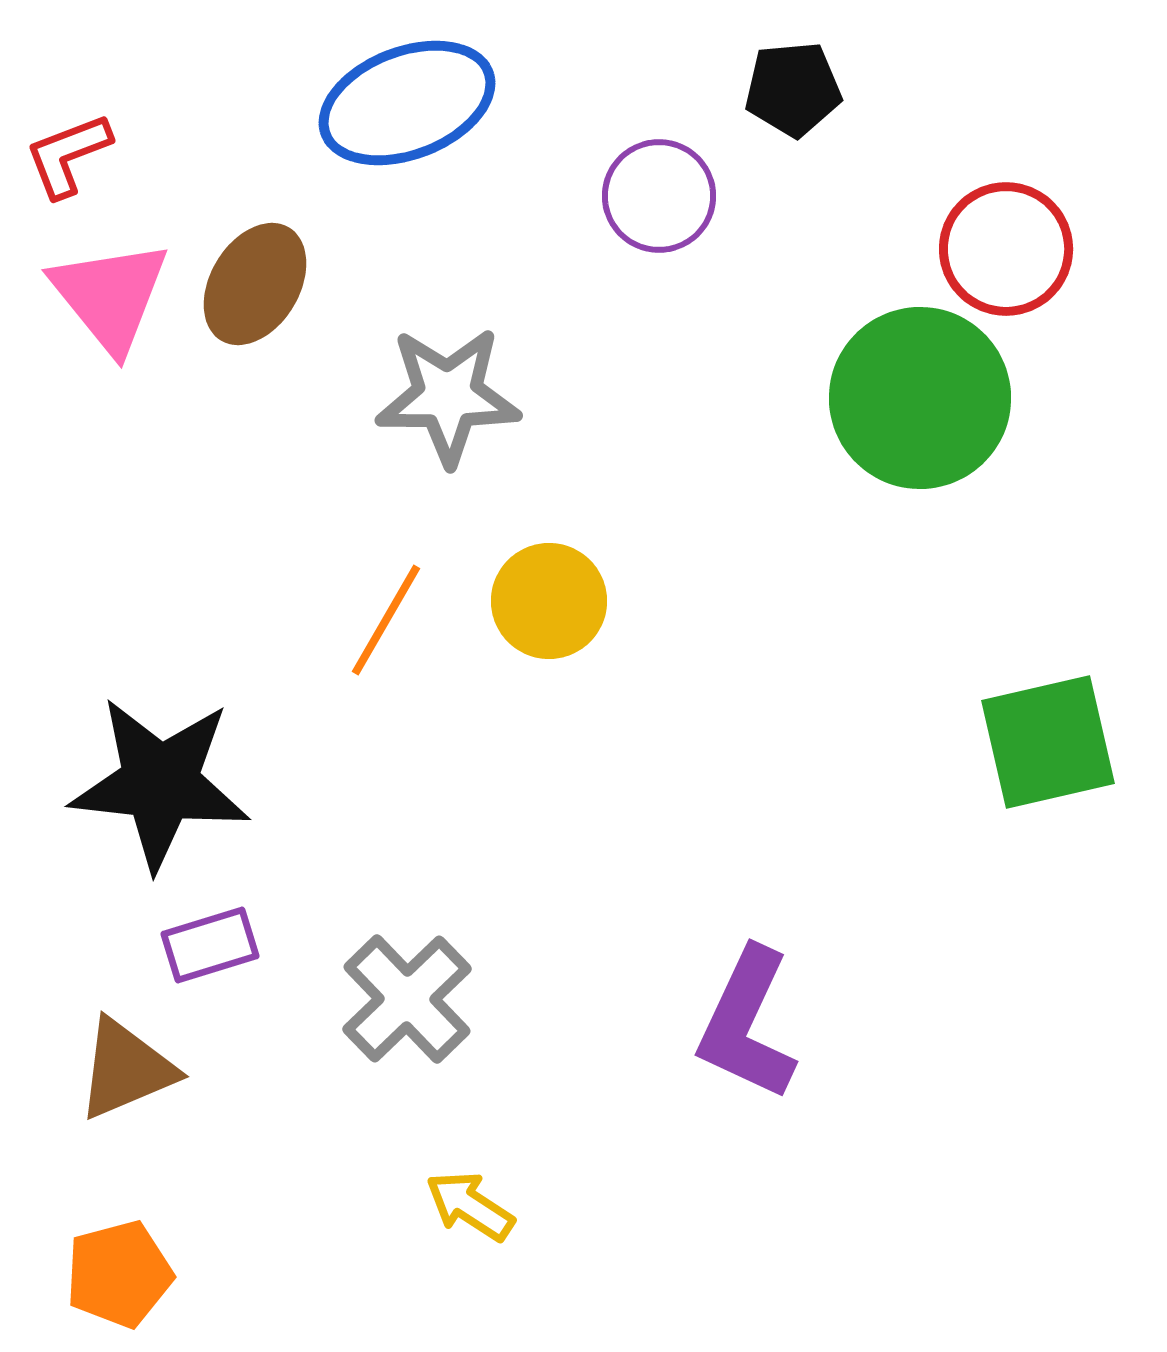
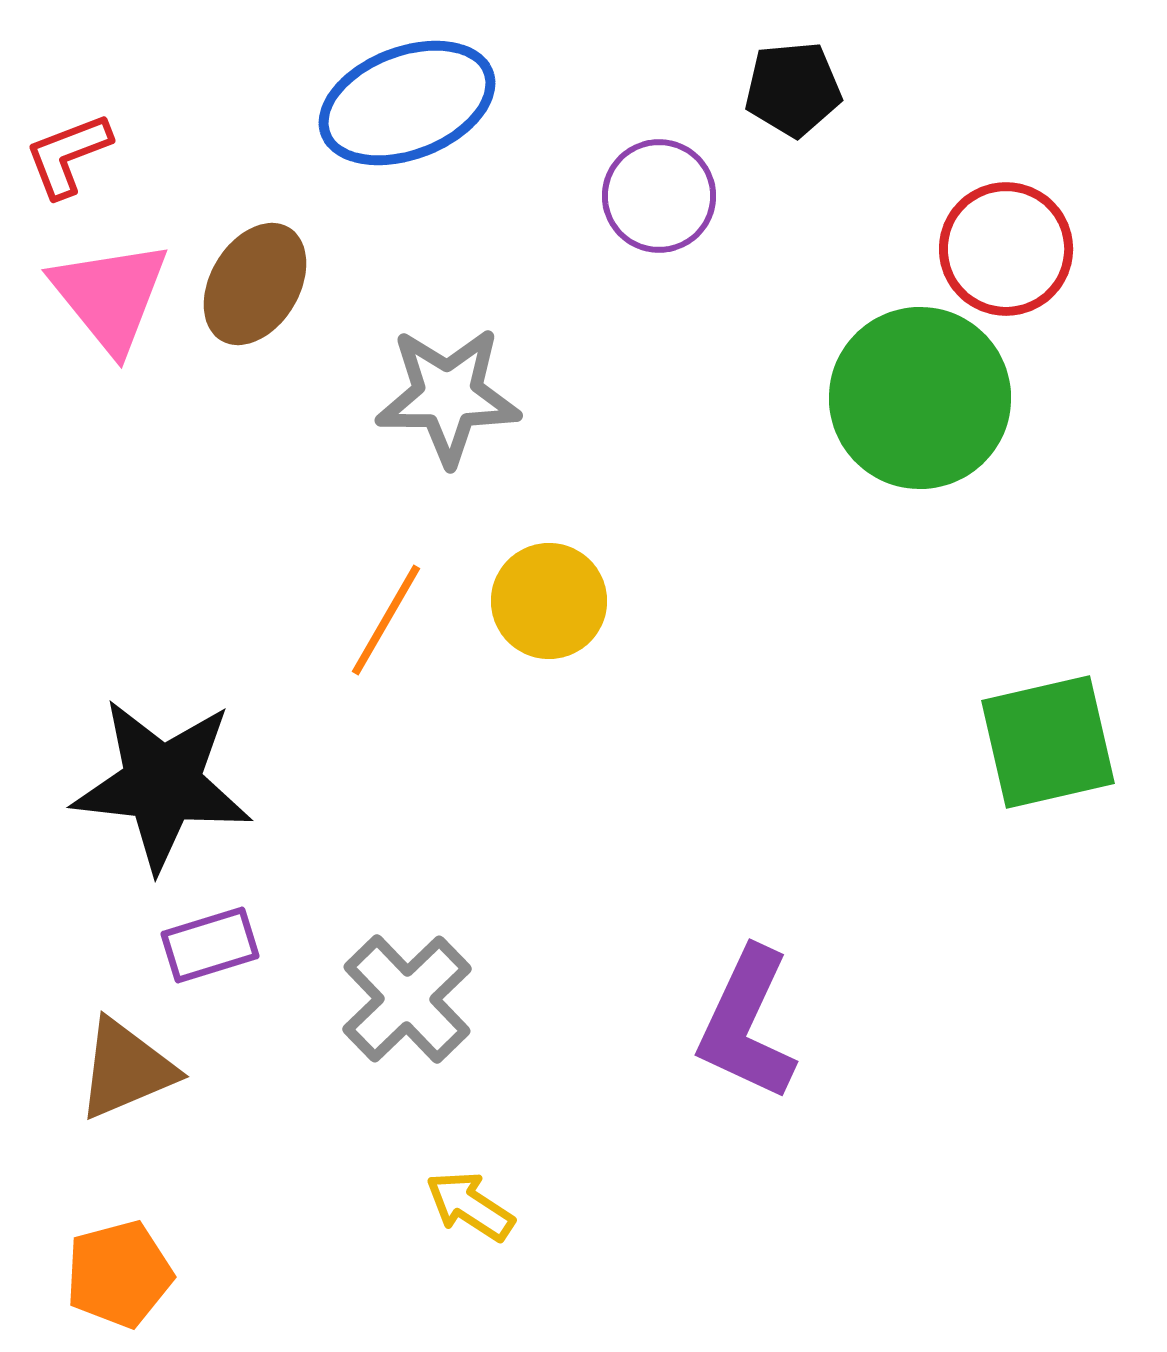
black star: moved 2 px right, 1 px down
